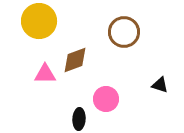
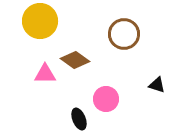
yellow circle: moved 1 px right
brown circle: moved 2 px down
brown diamond: rotated 56 degrees clockwise
black triangle: moved 3 px left
black ellipse: rotated 25 degrees counterclockwise
